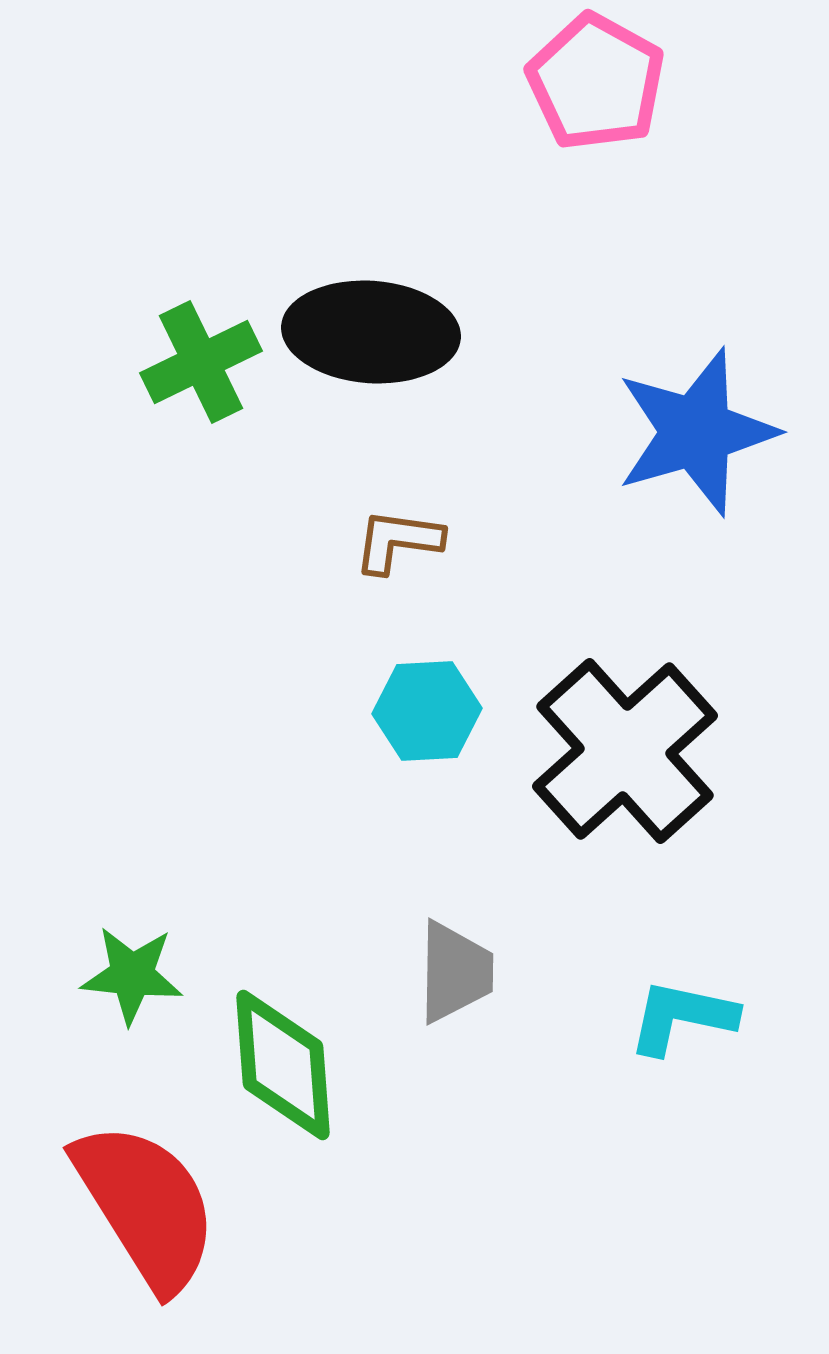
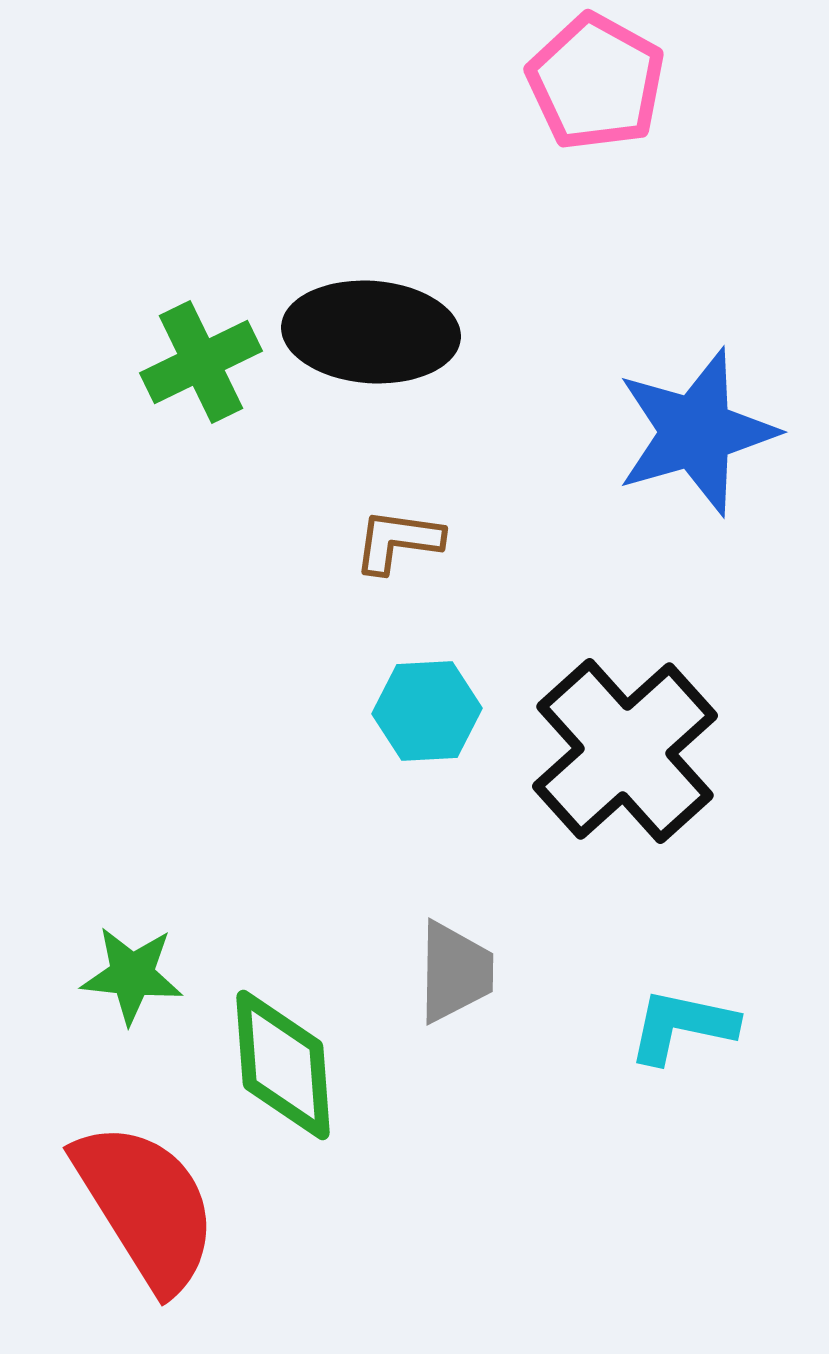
cyan L-shape: moved 9 px down
